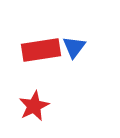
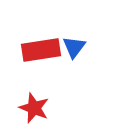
red star: moved 2 px down; rotated 24 degrees counterclockwise
